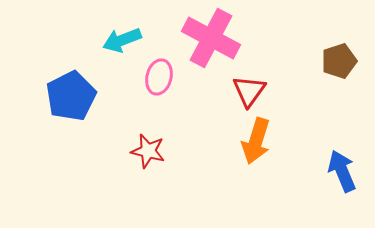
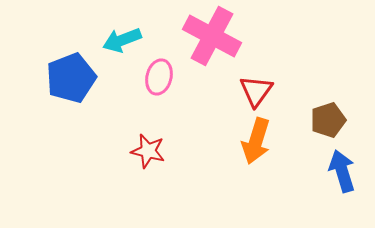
pink cross: moved 1 px right, 2 px up
brown pentagon: moved 11 px left, 59 px down
red triangle: moved 7 px right
blue pentagon: moved 18 px up; rotated 6 degrees clockwise
blue arrow: rotated 6 degrees clockwise
